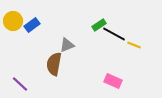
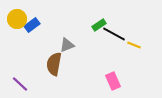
yellow circle: moved 4 px right, 2 px up
pink rectangle: rotated 42 degrees clockwise
